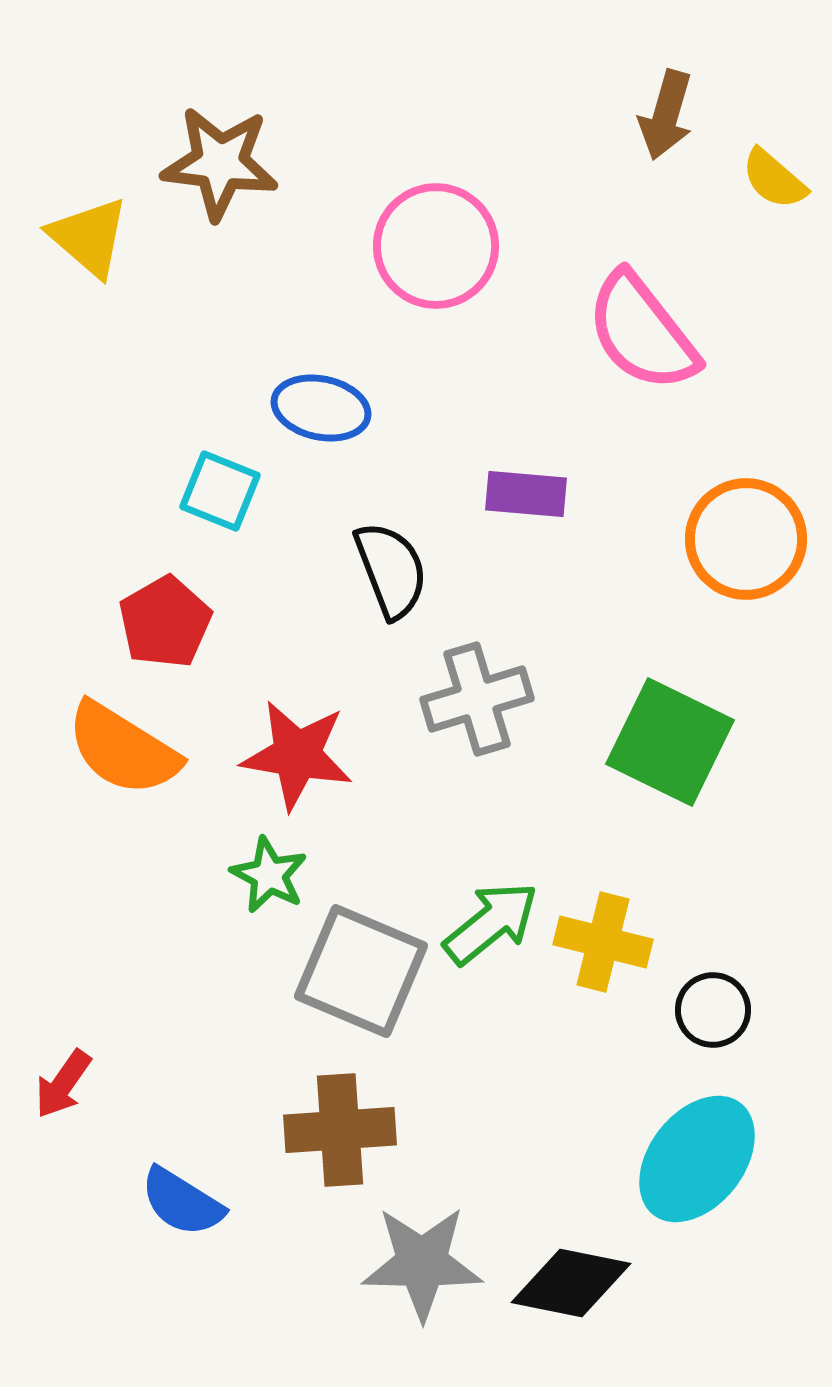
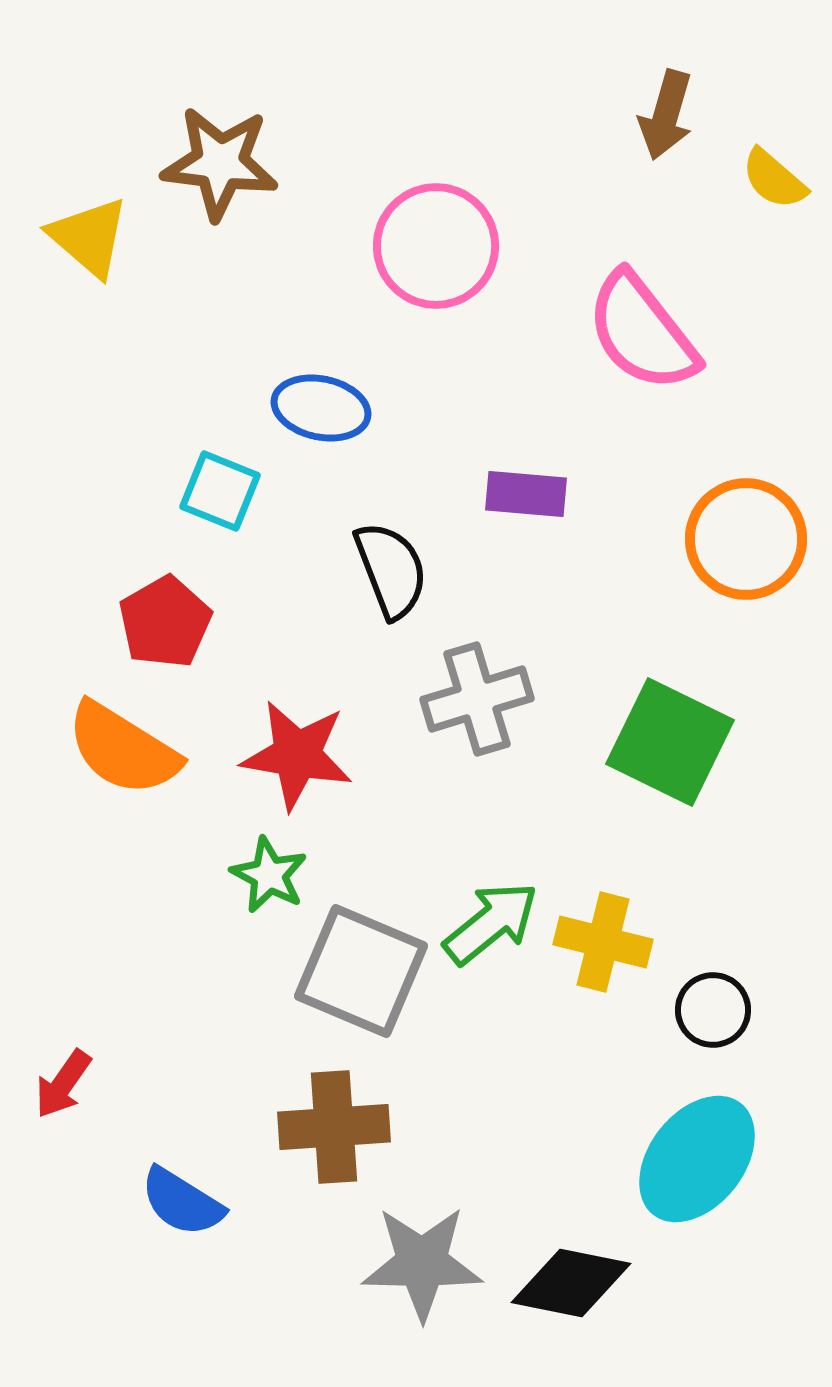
brown cross: moved 6 px left, 3 px up
